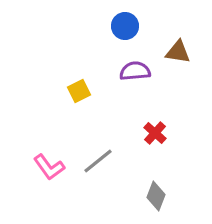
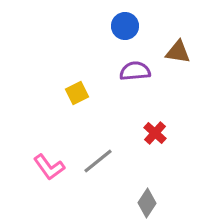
yellow square: moved 2 px left, 2 px down
gray diamond: moved 9 px left, 7 px down; rotated 12 degrees clockwise
